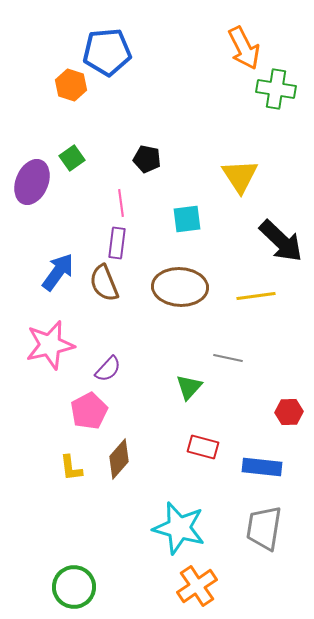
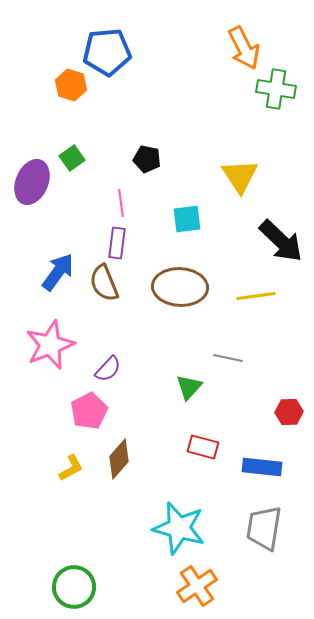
pink star: rotated 9 degrees counterclockwise
yellow L-shape: rotated 112 degrees counterclockwise
